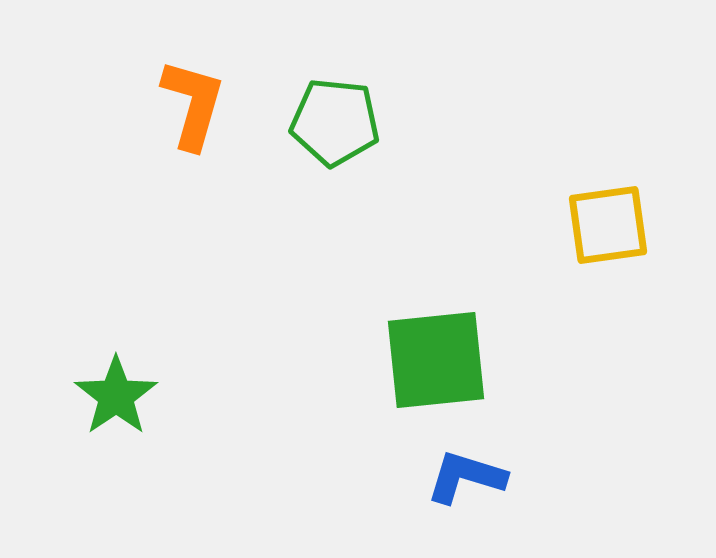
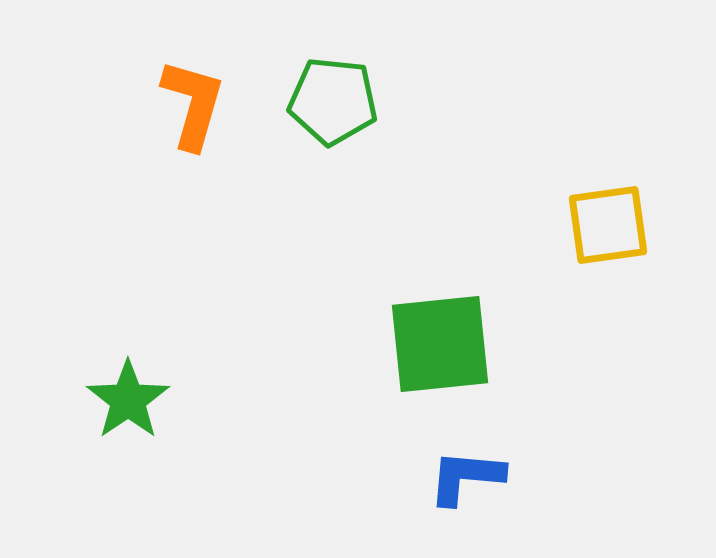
green pentagon: moved 2 px left, 21 px up
green square: moved 4 px right, 16 px up
green star: moved 12 px right, 4 px down
blue L-shape: rotated 12 degrees counterclockwise
